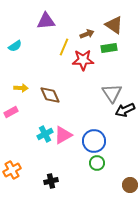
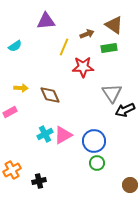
red star: moved 7 px down
pink rectangle: moved 1 px left
black cross: moved 12 px left
